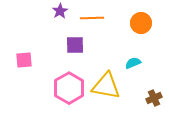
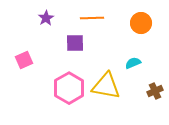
purple star: moved 14 px left, 7 px down
purple square: moved 2 px up
pink square: rotated 18 degrees counterclockwise
brown cross: moved 1 px right, 7 px up
